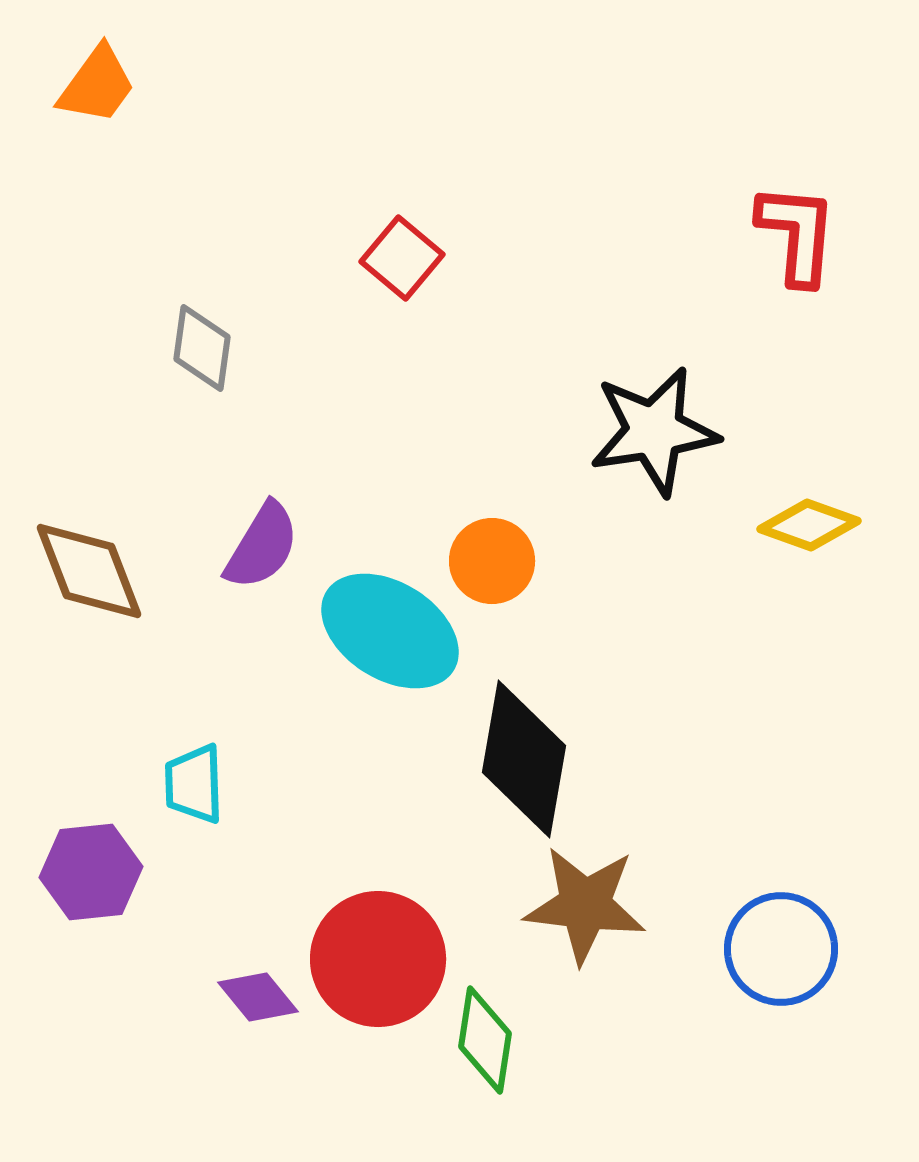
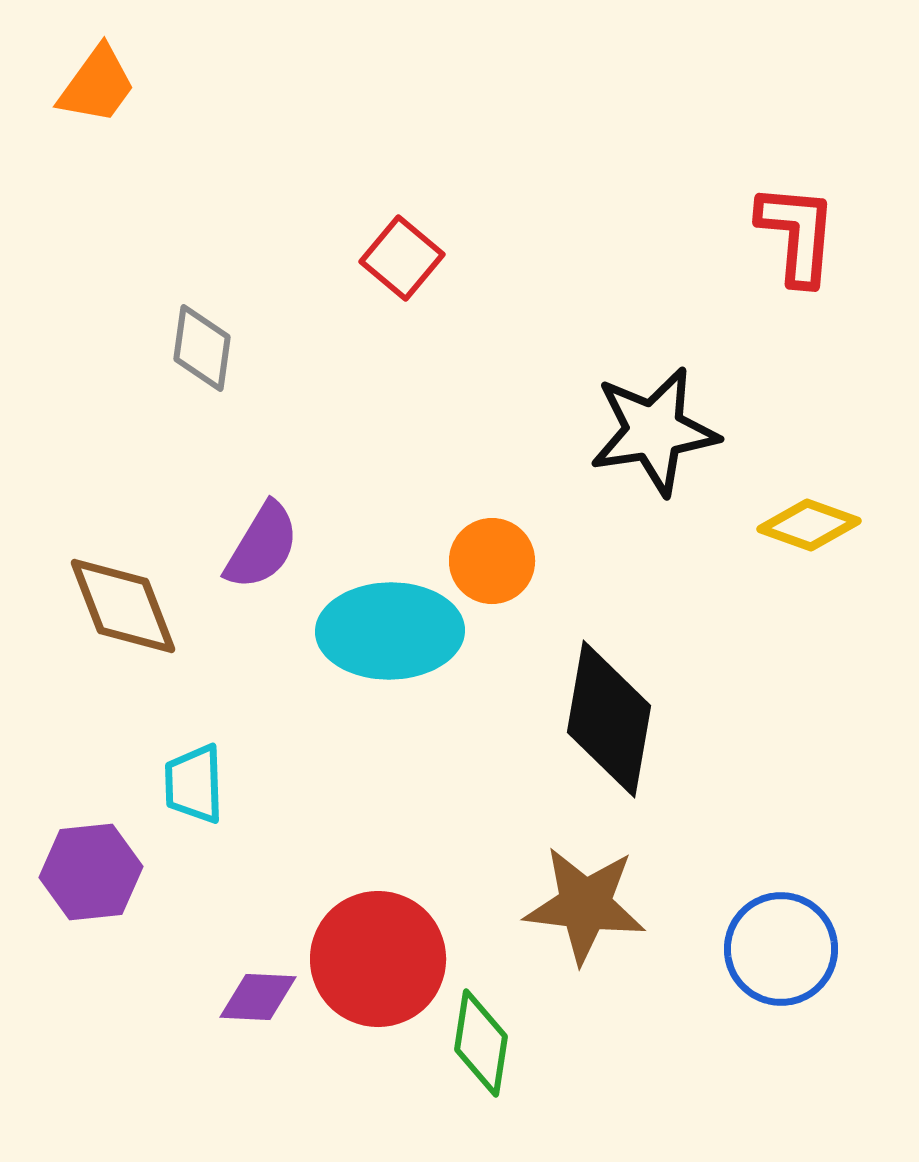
brown diamond: moved 34 px right, 35 px down
cyan ellipse: rotated 33 degrees counterclockwise
black diamond: moved 85 px right, 40 px up
purple diamond: rotated 48 degrees counterclockwise
green diamond: moved 4 px left, 3 px down
